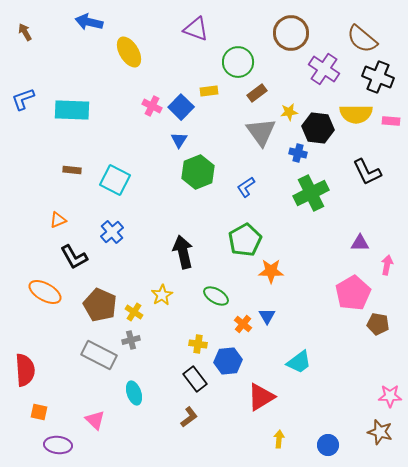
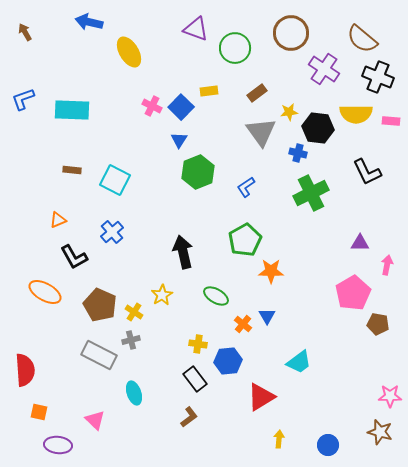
green circle at (238, 62): moved 3 px left, 14 px up
